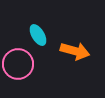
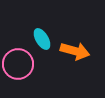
cyan ellipse: moved 4 px right, 4 px down
